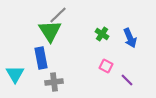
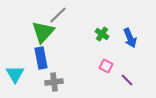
green triangle: moved 7 px left, 1 px down; rotated 15 degrees clockwise
